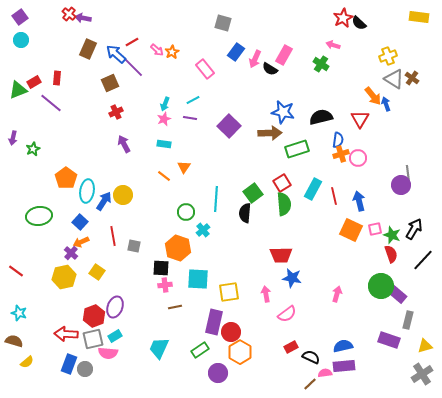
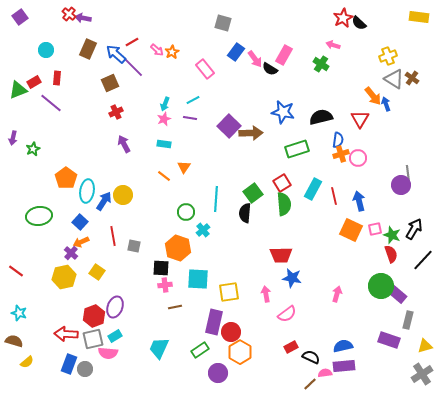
cyan circle at (21, 40): moved 25 px right, 10 px down
pink arrow at (255, 59): rotated 60 degrees counterclockwise
brown arrow at (270, 133): moved 19 px left
